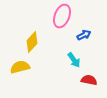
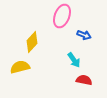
blue arrow: rotated 48 degrees clockwise
red semicircle: moved 5 px left
